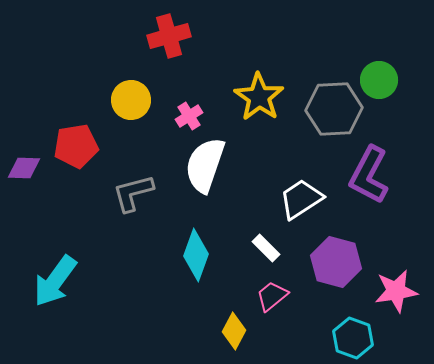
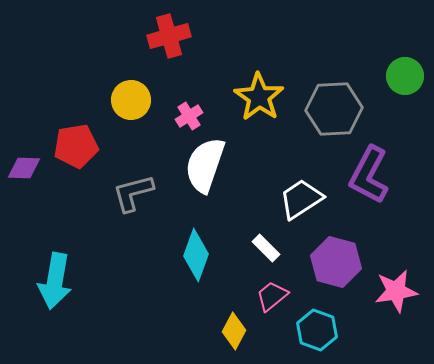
green circle: moved 26 px right, 4 px up
cyan arrow: rotated 26 degrees counterclockwise
cyan hexagon: moved 36 px left, 8 px up
